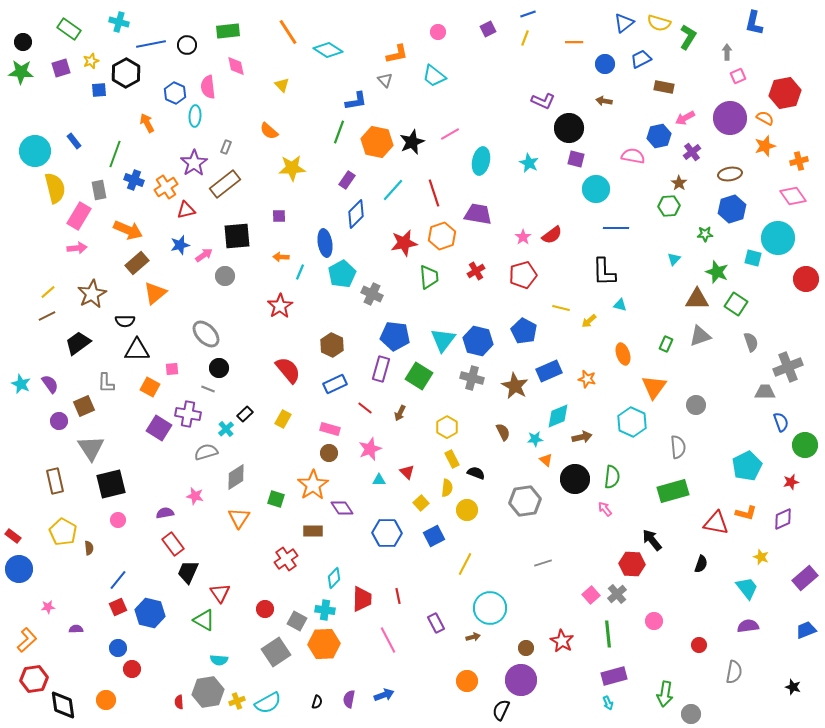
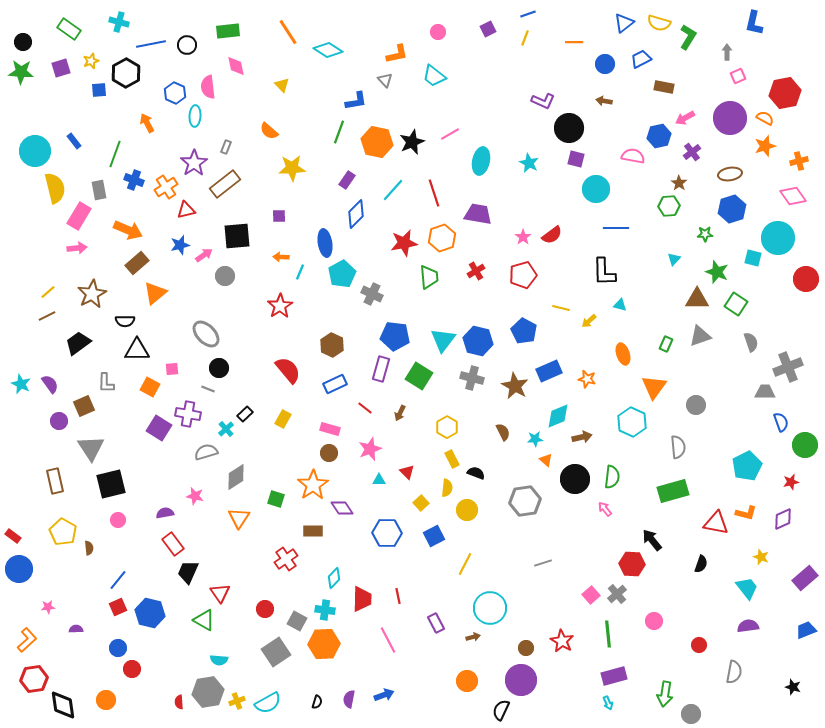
orange hexagon at (442, 236): moved 2 px down
